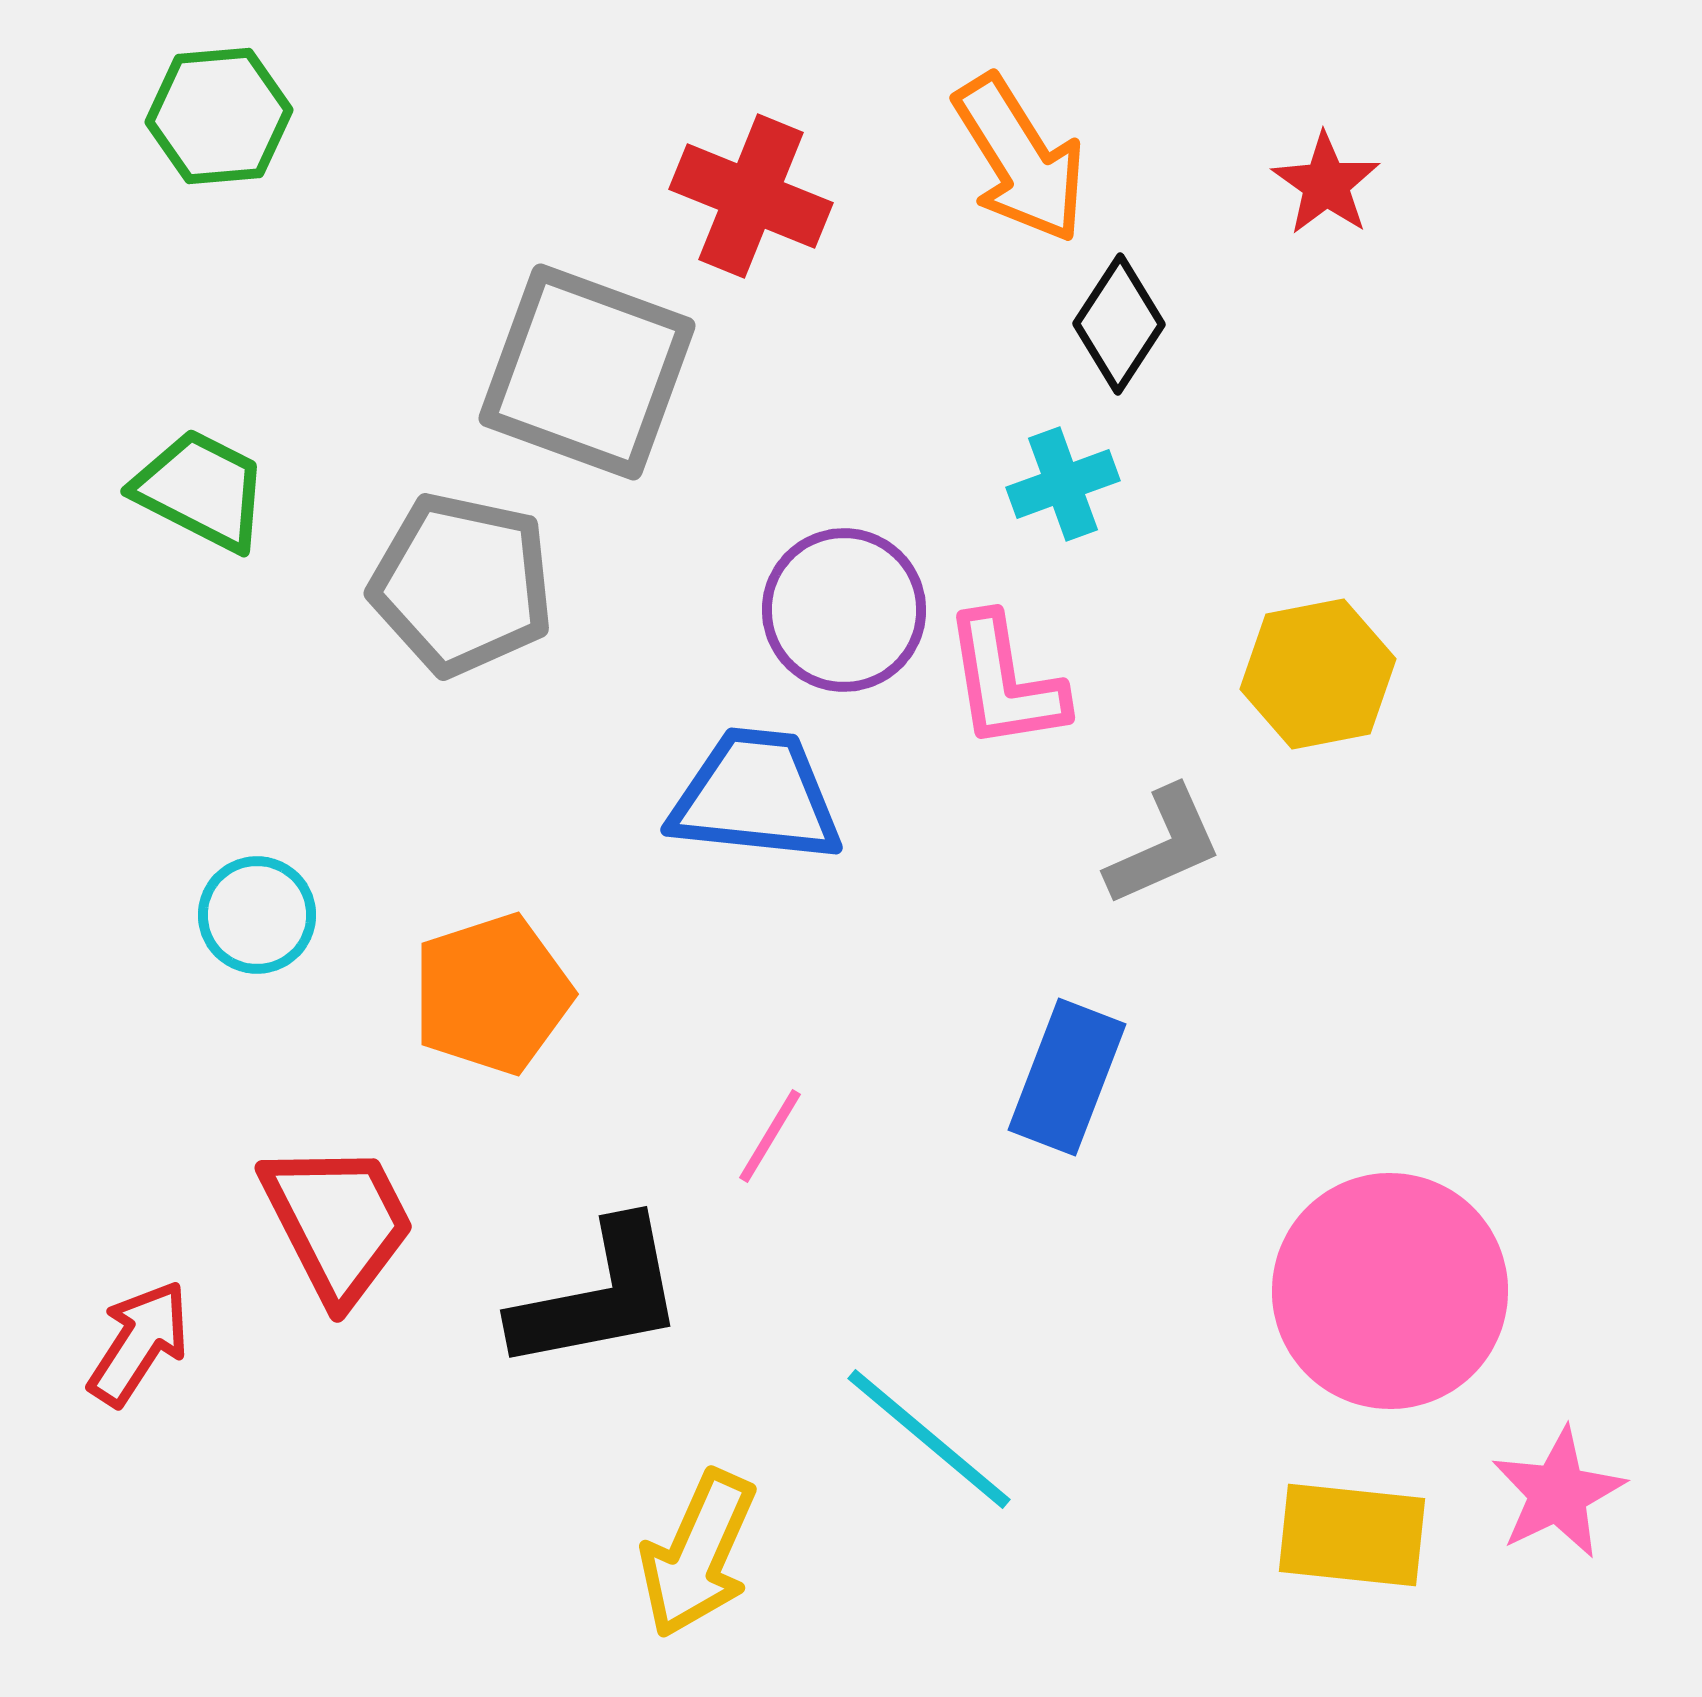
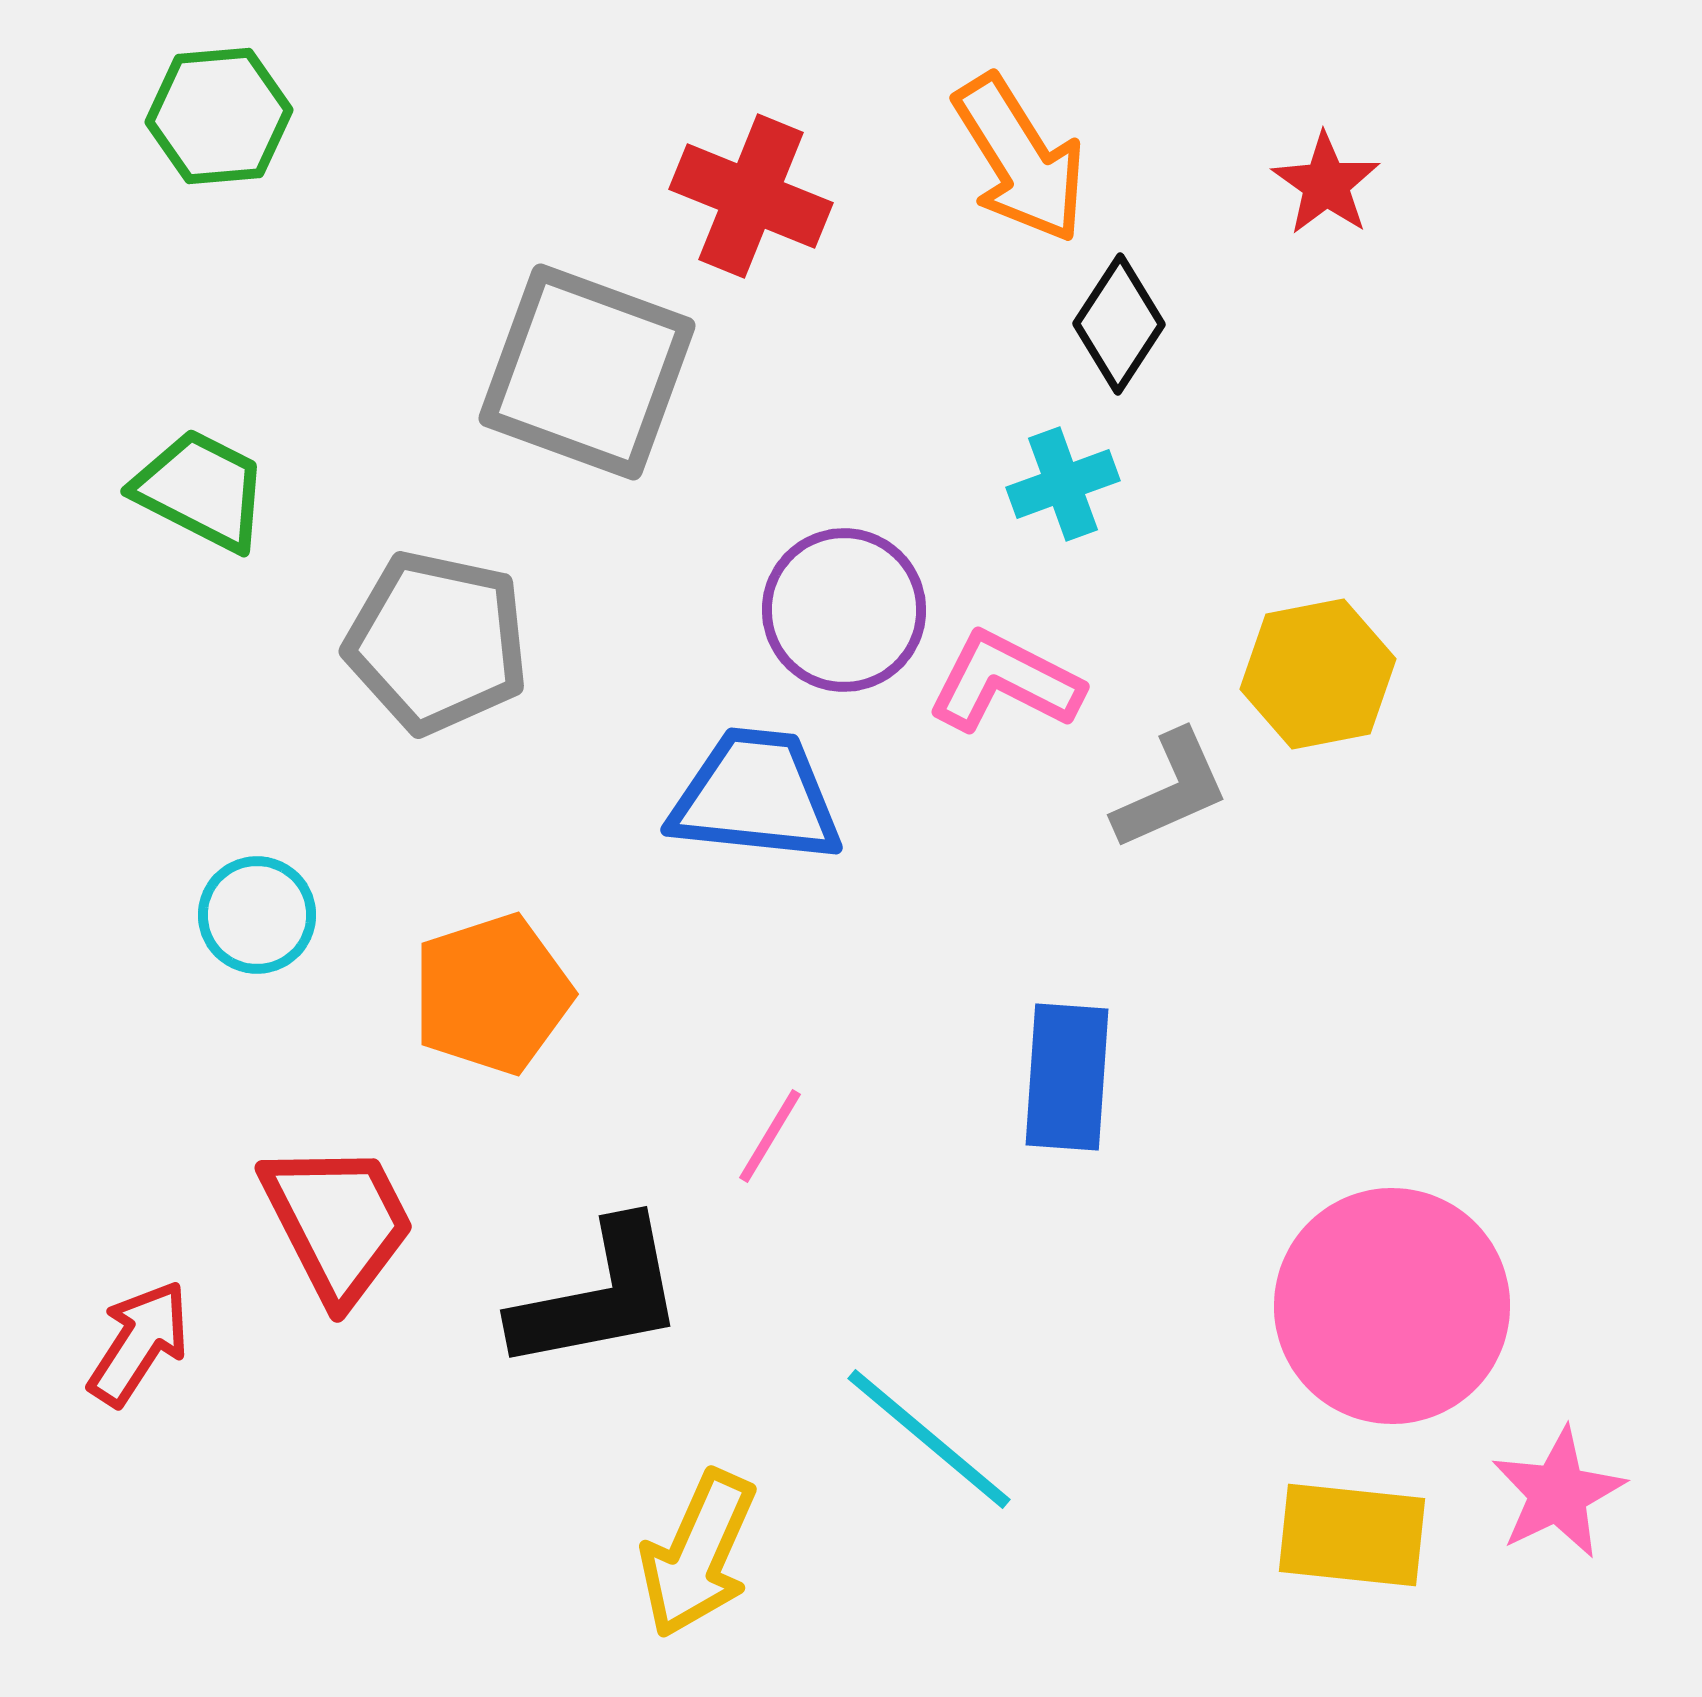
gray pentagon: moved 25 px left, 58 px down
pink L-shape: rotated 126 degrees clockwise
gray L-shape: moved 7 px right, 56 px up
blue rectangle: rotated 17 degrees counterclockwise
pink circle: moved 2 px right, 15 px down
